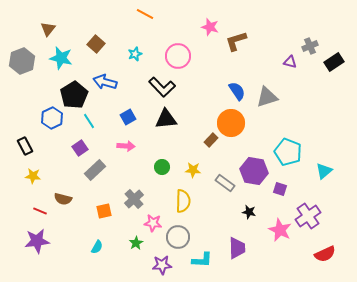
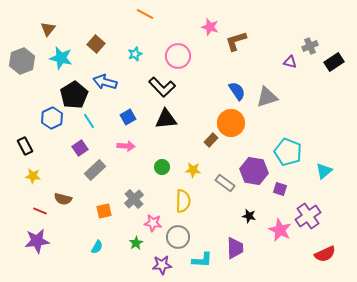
black star at (249, 212): moved 4 px down
purple trapezoid at (237, 248): moved 2 px left
